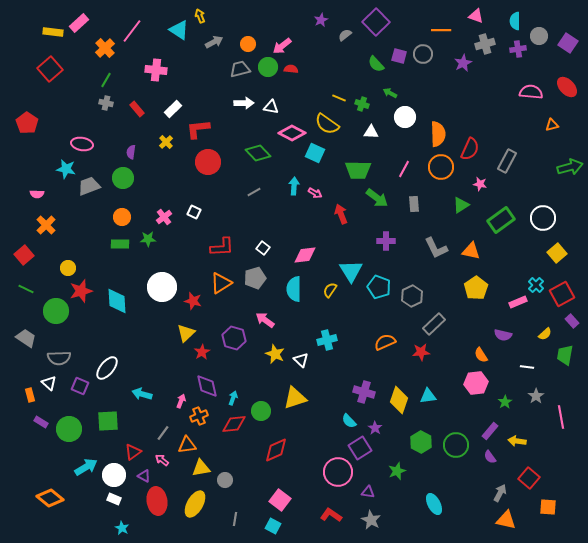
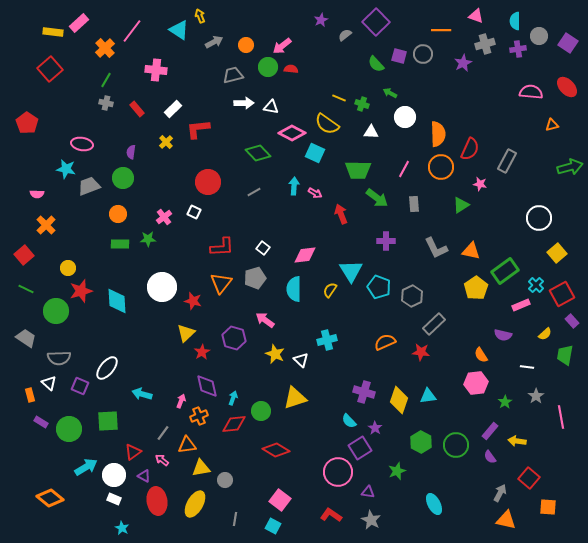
orange circle at (248, 44): moved 2 px left, 1 px down
gray trapezoid at (240, 69): moved 7 px left, 6 px down
red circle at (208, 162): moved 20 px down
orange circle at (122, 217): moved 4 px left, 3 px up
white circle at (543, 218): moved 4 px left
green rectangle at (501, 220): moved 4 px right, 51 px down
orange triangle at (221, 283): rotated 20 degrees counterclockwise
pink rectangle at (518, 302): moved 3 px right, 3 px down
red star at (421, 352): rotated 12 degrees clockwise
red diamond at (276, 450): rotated 56 degrees clockwise
